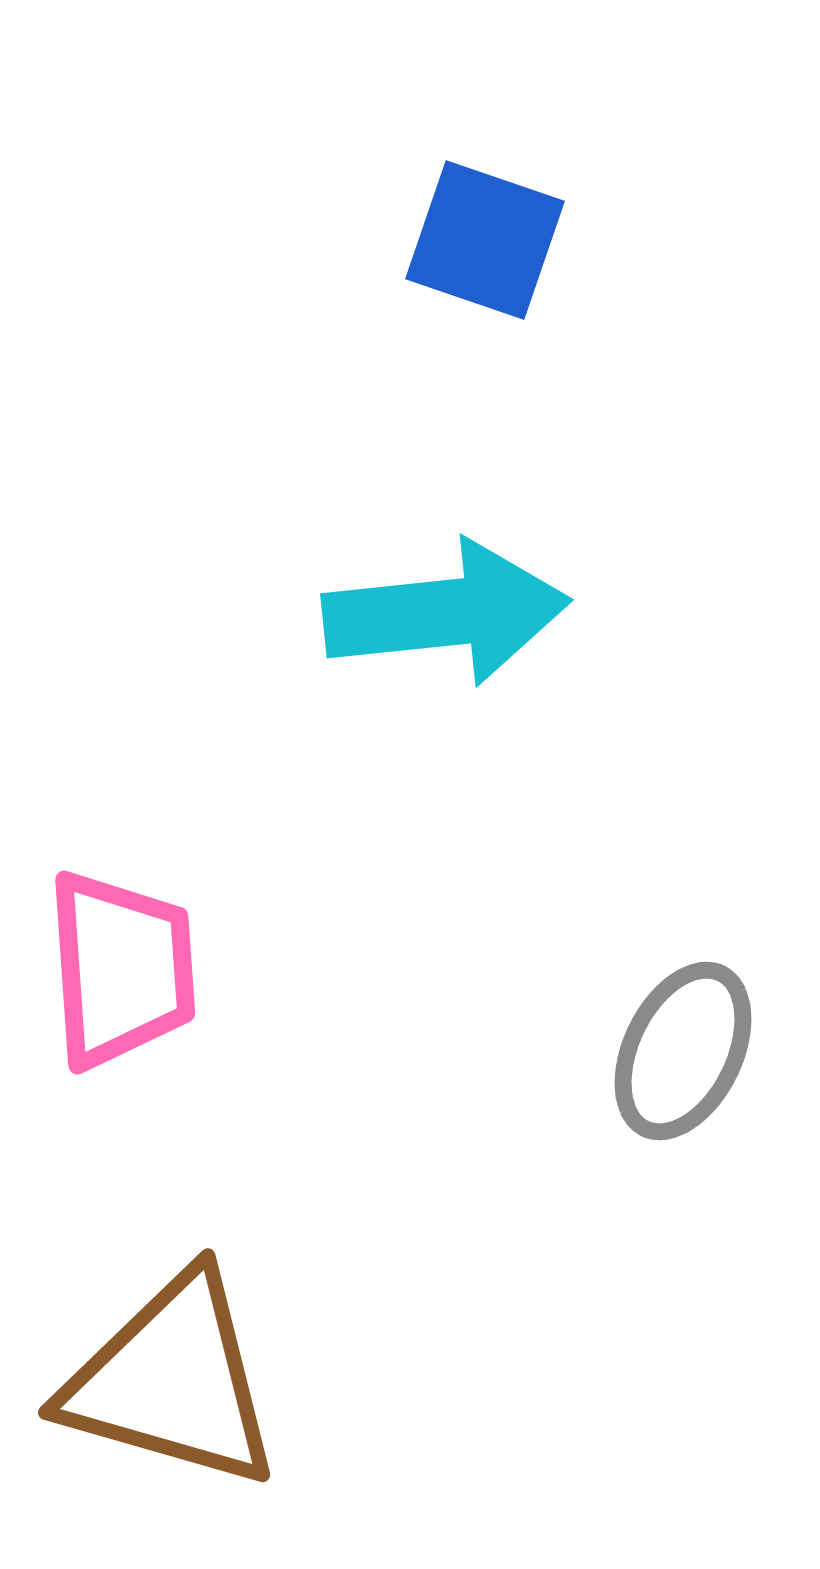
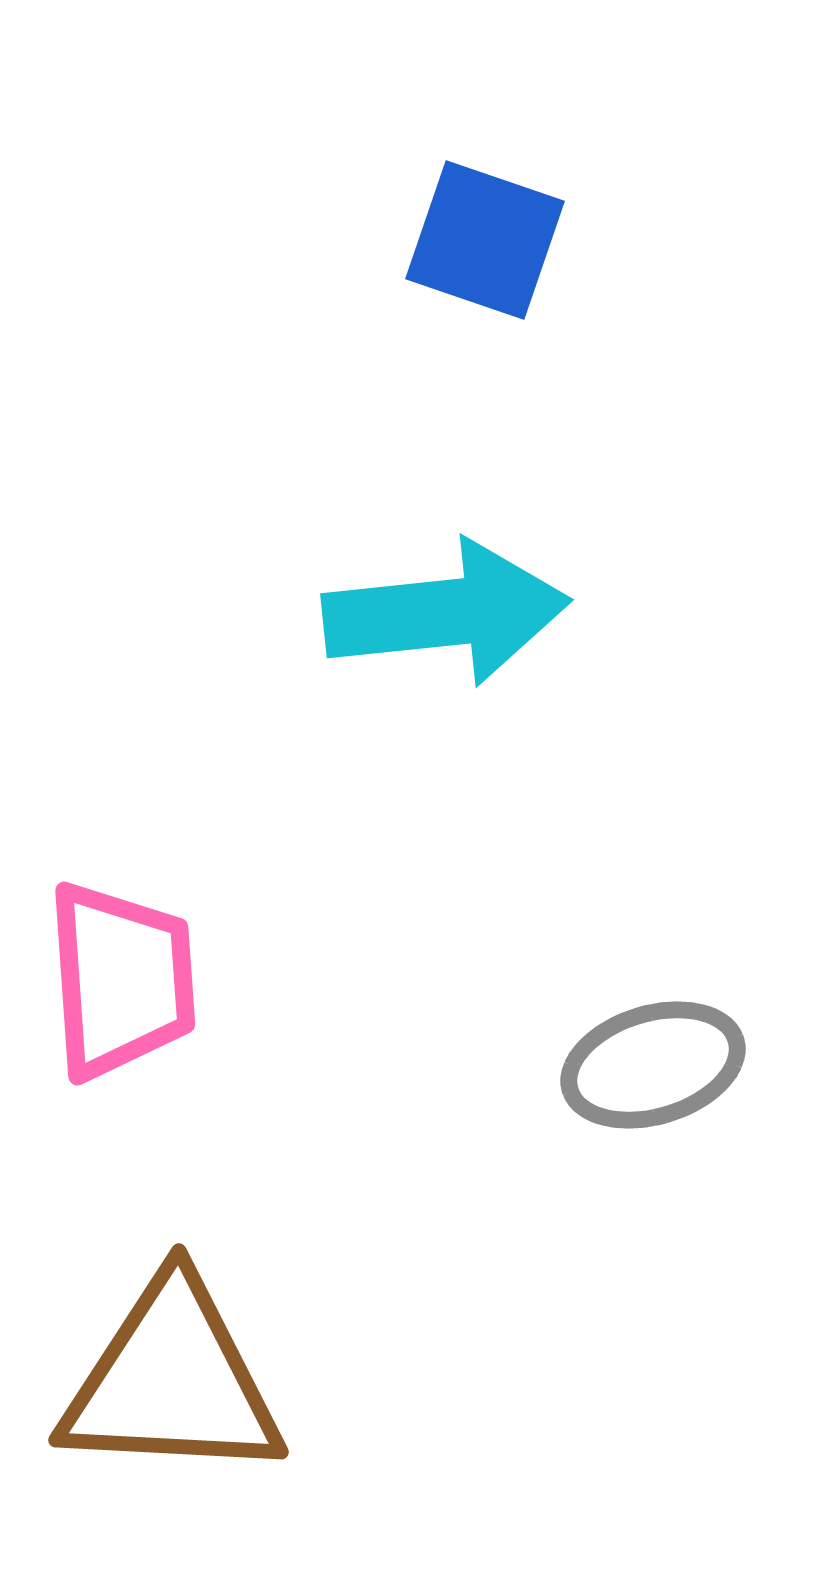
pink trapezoid: moved 11 px down
gray ellipse: moved 30 px left, 14 px down; rotated 47 degrees clockwise
brown triangle: rotated 13 degrees counterclockwise
